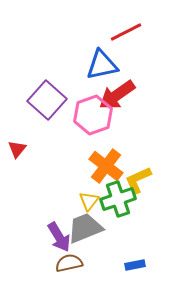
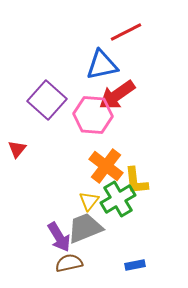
pink hexagon: rotated 24 degrees clockwise
yellow L-shape: moved 2 px left, 1 px down; rotated 72 degrees counterclockwise
green cross: rotated 12 degrees counterclockwise
